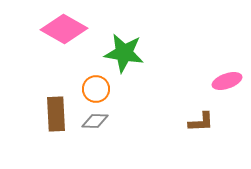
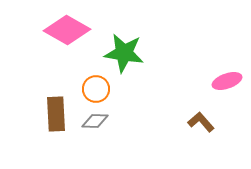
pink diamond: moved 3 px right, 1 px down
brown L-shape: rotated 128 degrees counterclockwise
